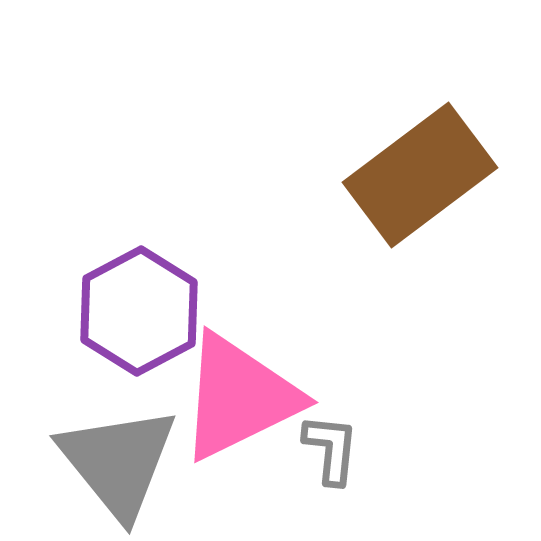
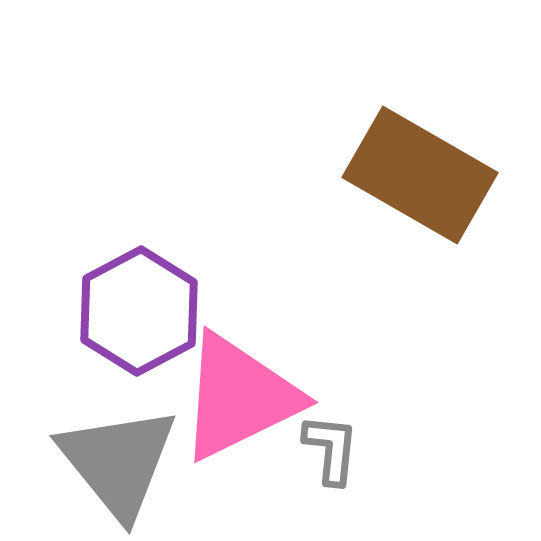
brown rectangle: rotated 67 degrees clockwise
